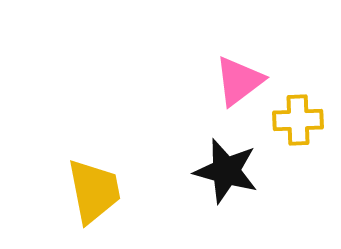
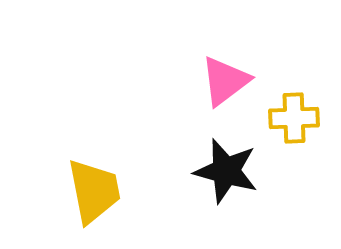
pink triangle: moved 14 px left
yellow cross: moved 4 px left, 2 px up
